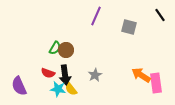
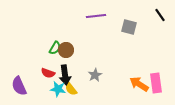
purple line: rotated 60 degrees clockwise
orange arrow: moved 2 px left, 9 px down
